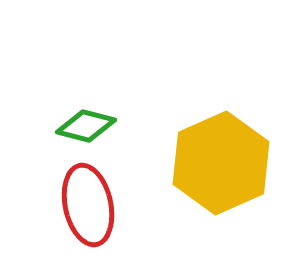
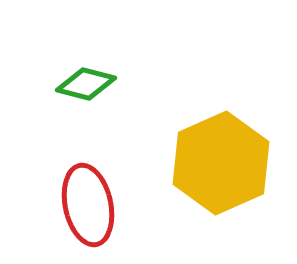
green diamond: moved 42 px up
